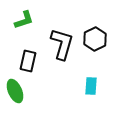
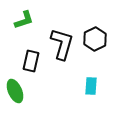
black rectangle: moved 3 px right
